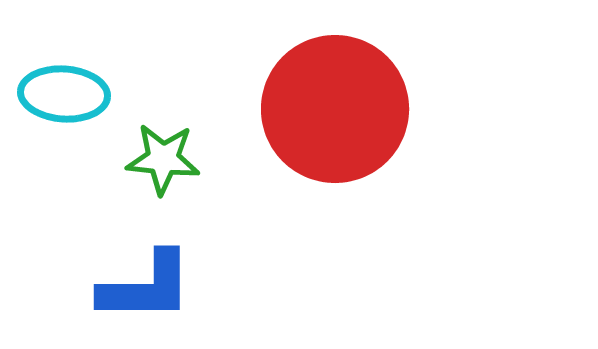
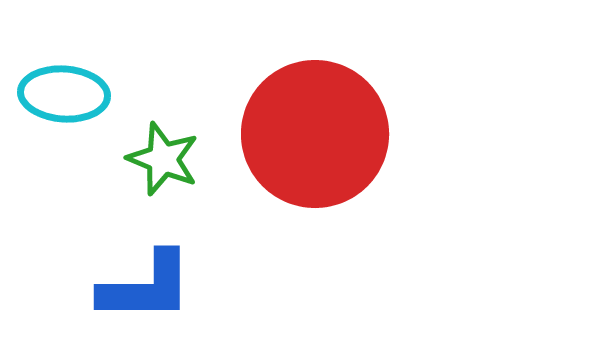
red circle: moved 20 px left, 25 px down
green star: rotated 16 degrees clockwise
